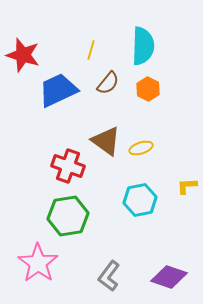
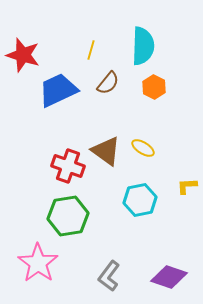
orange hexagon: moved 6 px right, 2 px up
brown triangle: moved 10 px down
yellow ellipse: moved 2 px right; rotated 50 degrees clockwise
